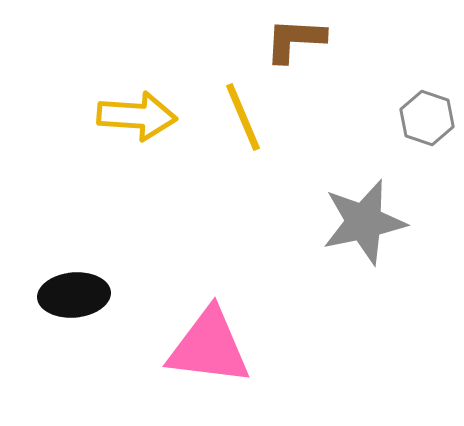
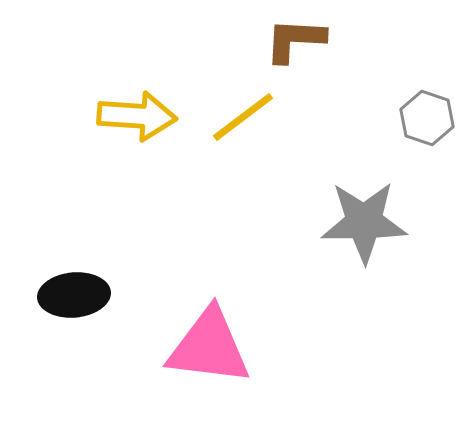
yellow line: rotated 76 degrees clockwise
gray star: rotated 12 degrees clockwise
